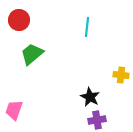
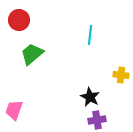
cyan line: moved 3 px right, 8 px down
